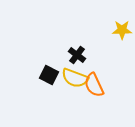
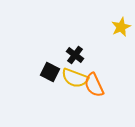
yellow star: moved 1 px left, 3 px up; rotated 24 degrees counterclockwise
black cross: moved 2 px left
black square: moved 1 px right, 3 px up
